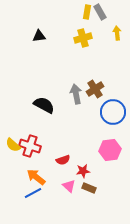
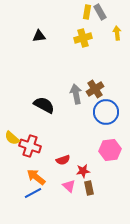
blue circle: moved 7 px left
yellow semicircle: moved 1 px left, 7 px up
brown rectangle: rotated 56 degrees clockwise
